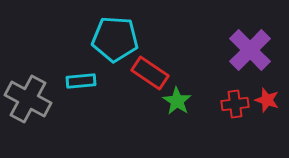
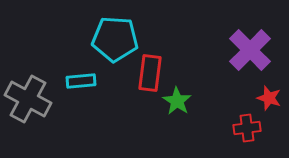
red rectangle: rotated 63 degrees clockwise
red star: moved 2 px right, 2 px up
red cross: moved 12 px right, 24 px down
